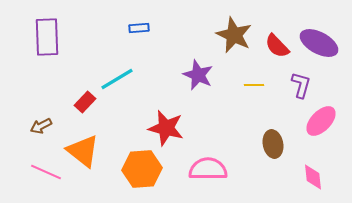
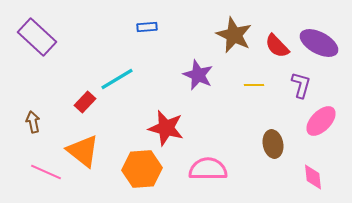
blue rectangle: moved 8 px right, 1 px up
purple rectangle: moved 10 px left; rotated 45 degrees counterclockwise
brown arrow: moved 8 px left, 4 px up; rotated 105 degrees clockwise
